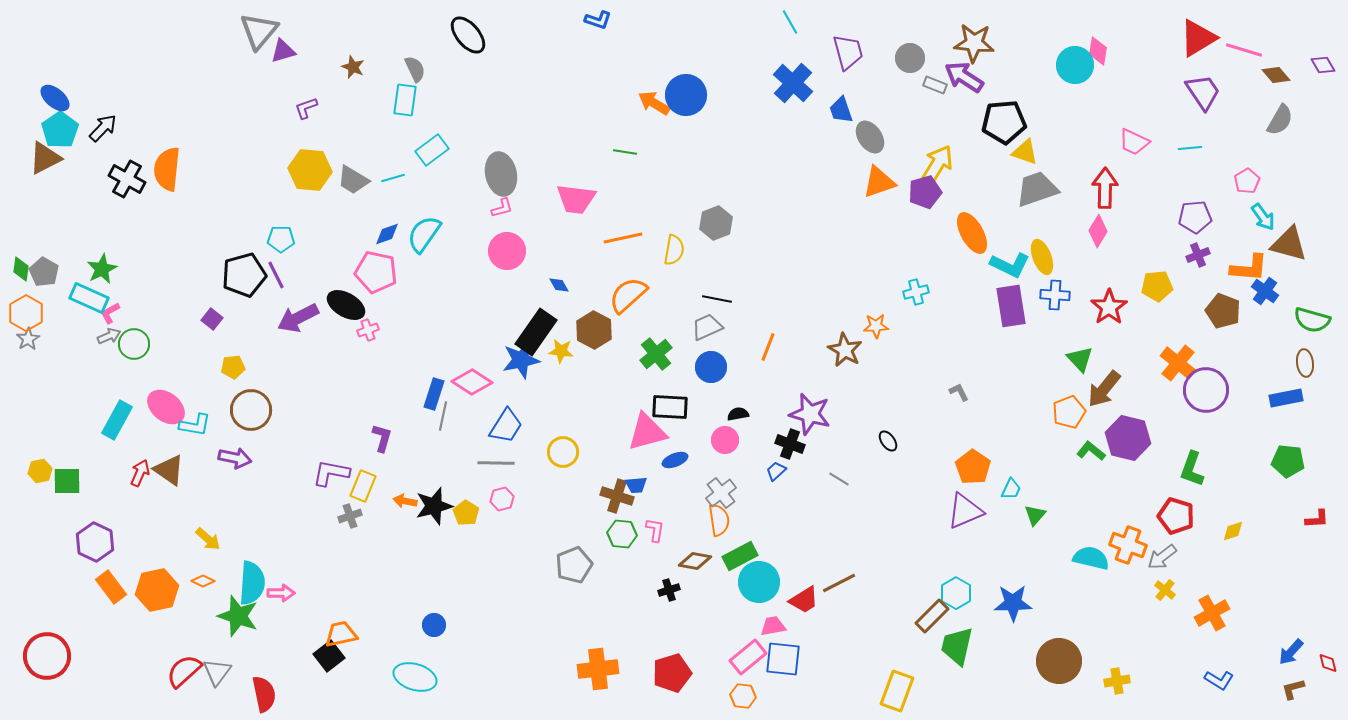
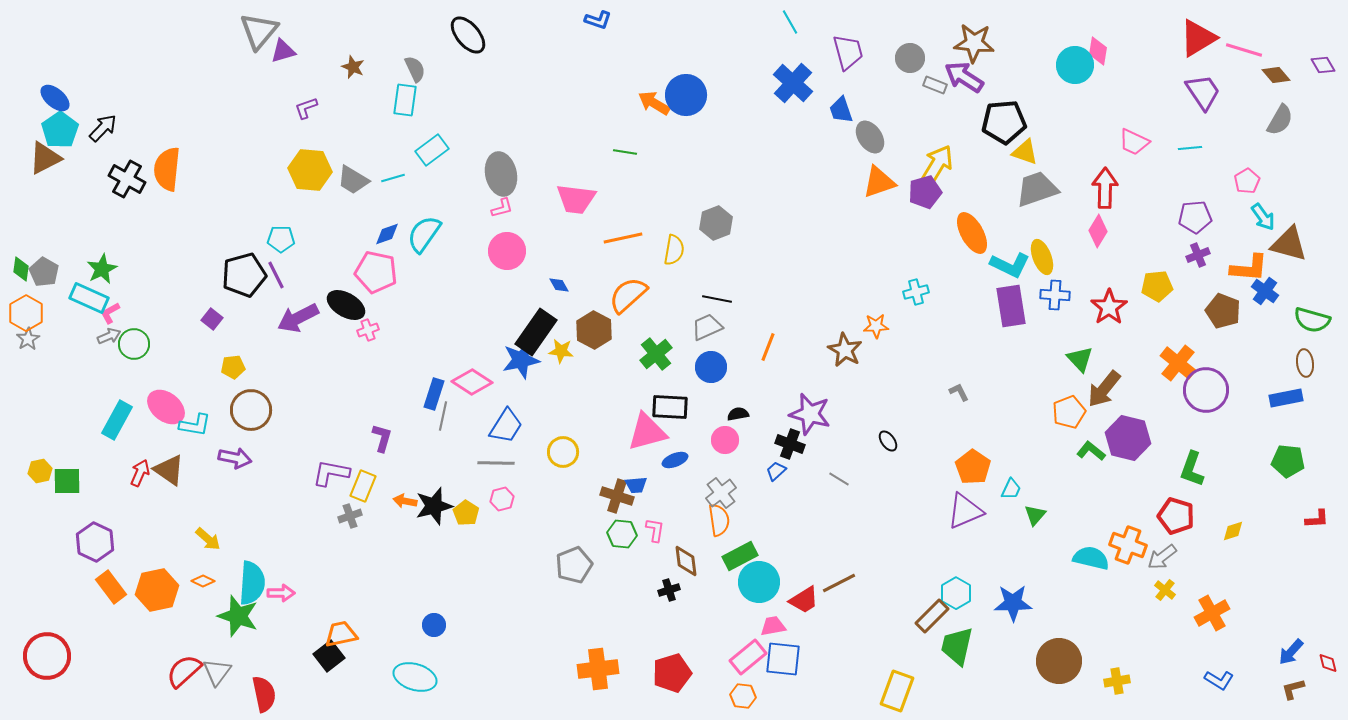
brown diamond at (695, 561): moved 9 px left; rotated 72 degrees clockwise
